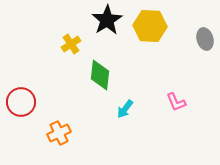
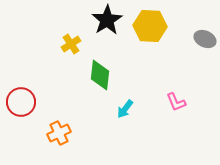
gray ellipse: rotated 50 degrees counterclockwise
